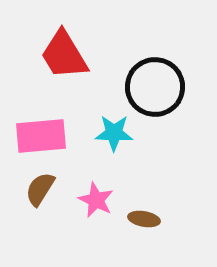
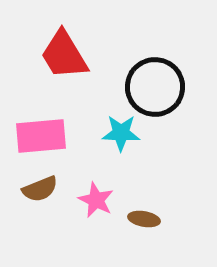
cyan star: moved 7 px right
brown semicircle: rotated 144 degrees counterclockwise
